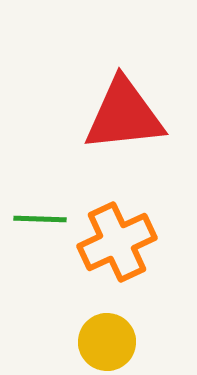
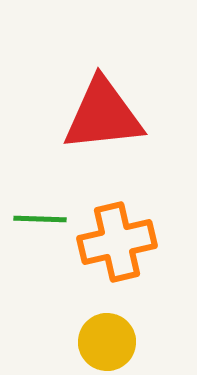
red triangle: moved 21 px left
orange cross: rotated 12 degrees clockwise
